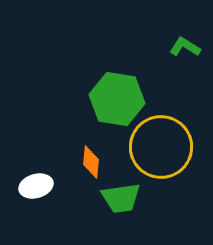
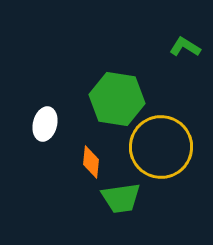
white ellipse: moved 9 px right, 62 px up; rotated 60 degrees counterclockwise
